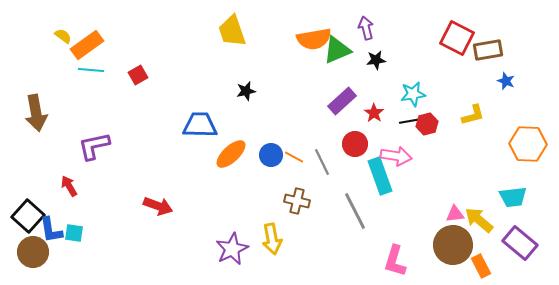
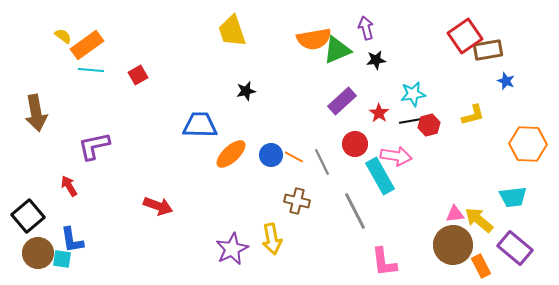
red square at (457, 38): moved 8 px right, 2 px up; rotated 28 degrees clockwise
red star at (374, 113): moved 5 px right
red hexagon at (427, 124): moved 2 px right, 1 px down
cyan rectangle at (380, 176): rotated 9 degrees counterclockwise
black square at (28, 216): rotated 8 degrees clockwise
blue L-shape at (51, 230): moved 21 px right, 10 px down
cyan square at (74, 233): moved 12 px left, 26 px down
purple rectangle at (520, 243): moved 5 px left, 5 px down
brown circle at (33, 252): moved 5 px right, 1 px down
pink L-shape at (395, 261): moved 11 px left, 1 px down; rotated 24 degrees counterclockwise
